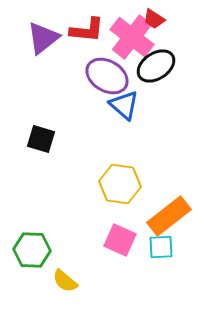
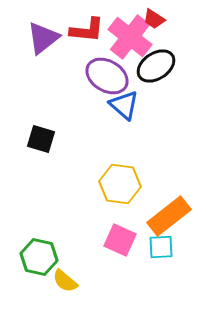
pink cross: moved 2 px left
green hexagon: moved 7 px right, 7 px down; rotated 9 degrees clockwise
